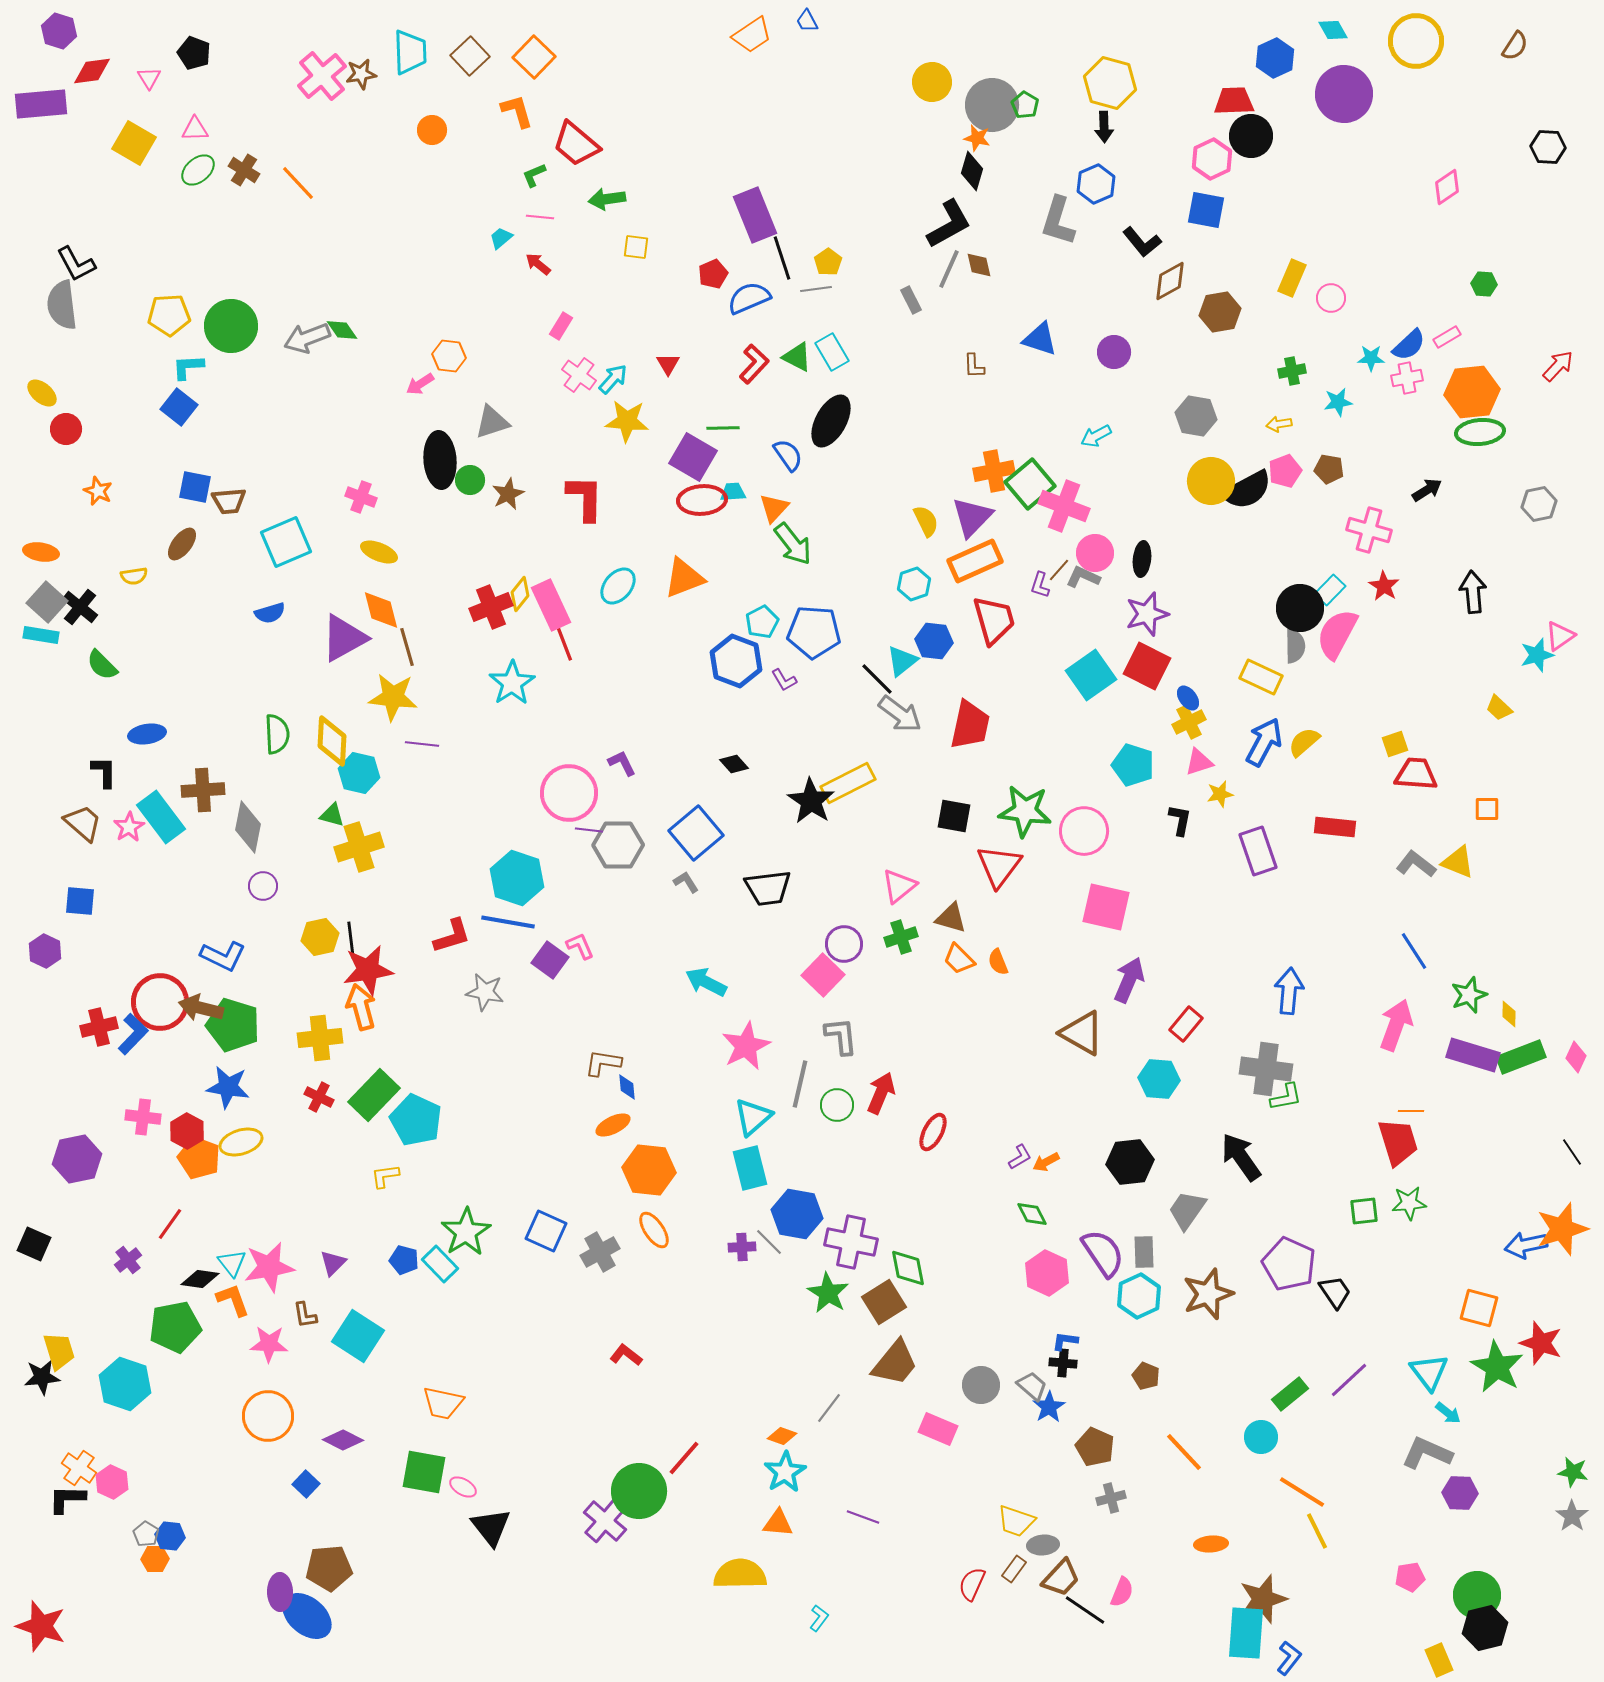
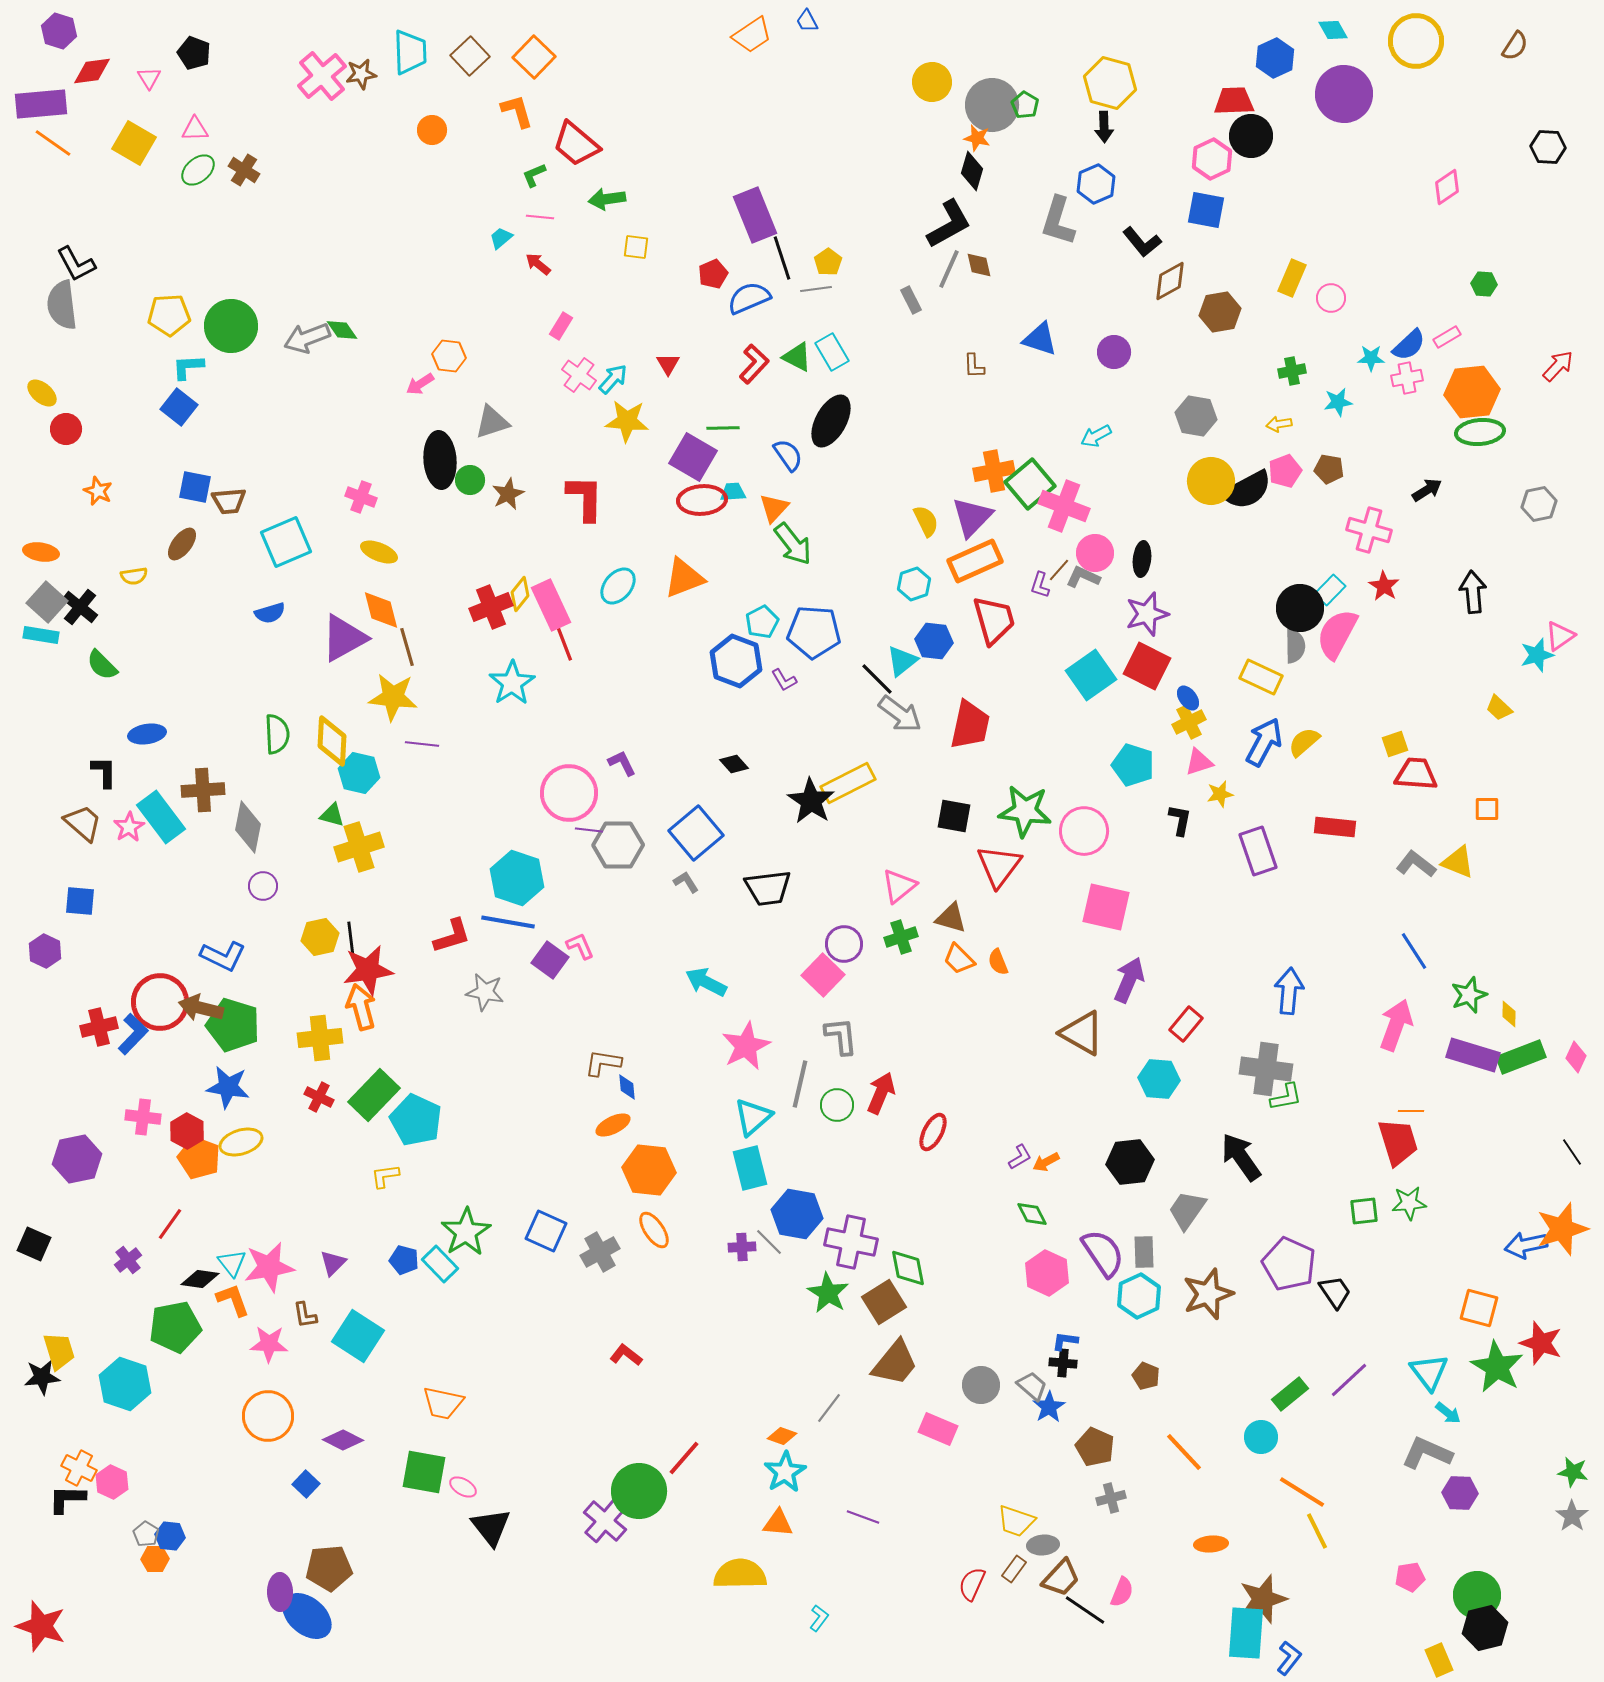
orange line at (298, 183): moved 245 px left, 40 px up; rotated 12 degrees counterclockwise
orange cross at (79, 1468): rotated 8 degrees counterclockwise
